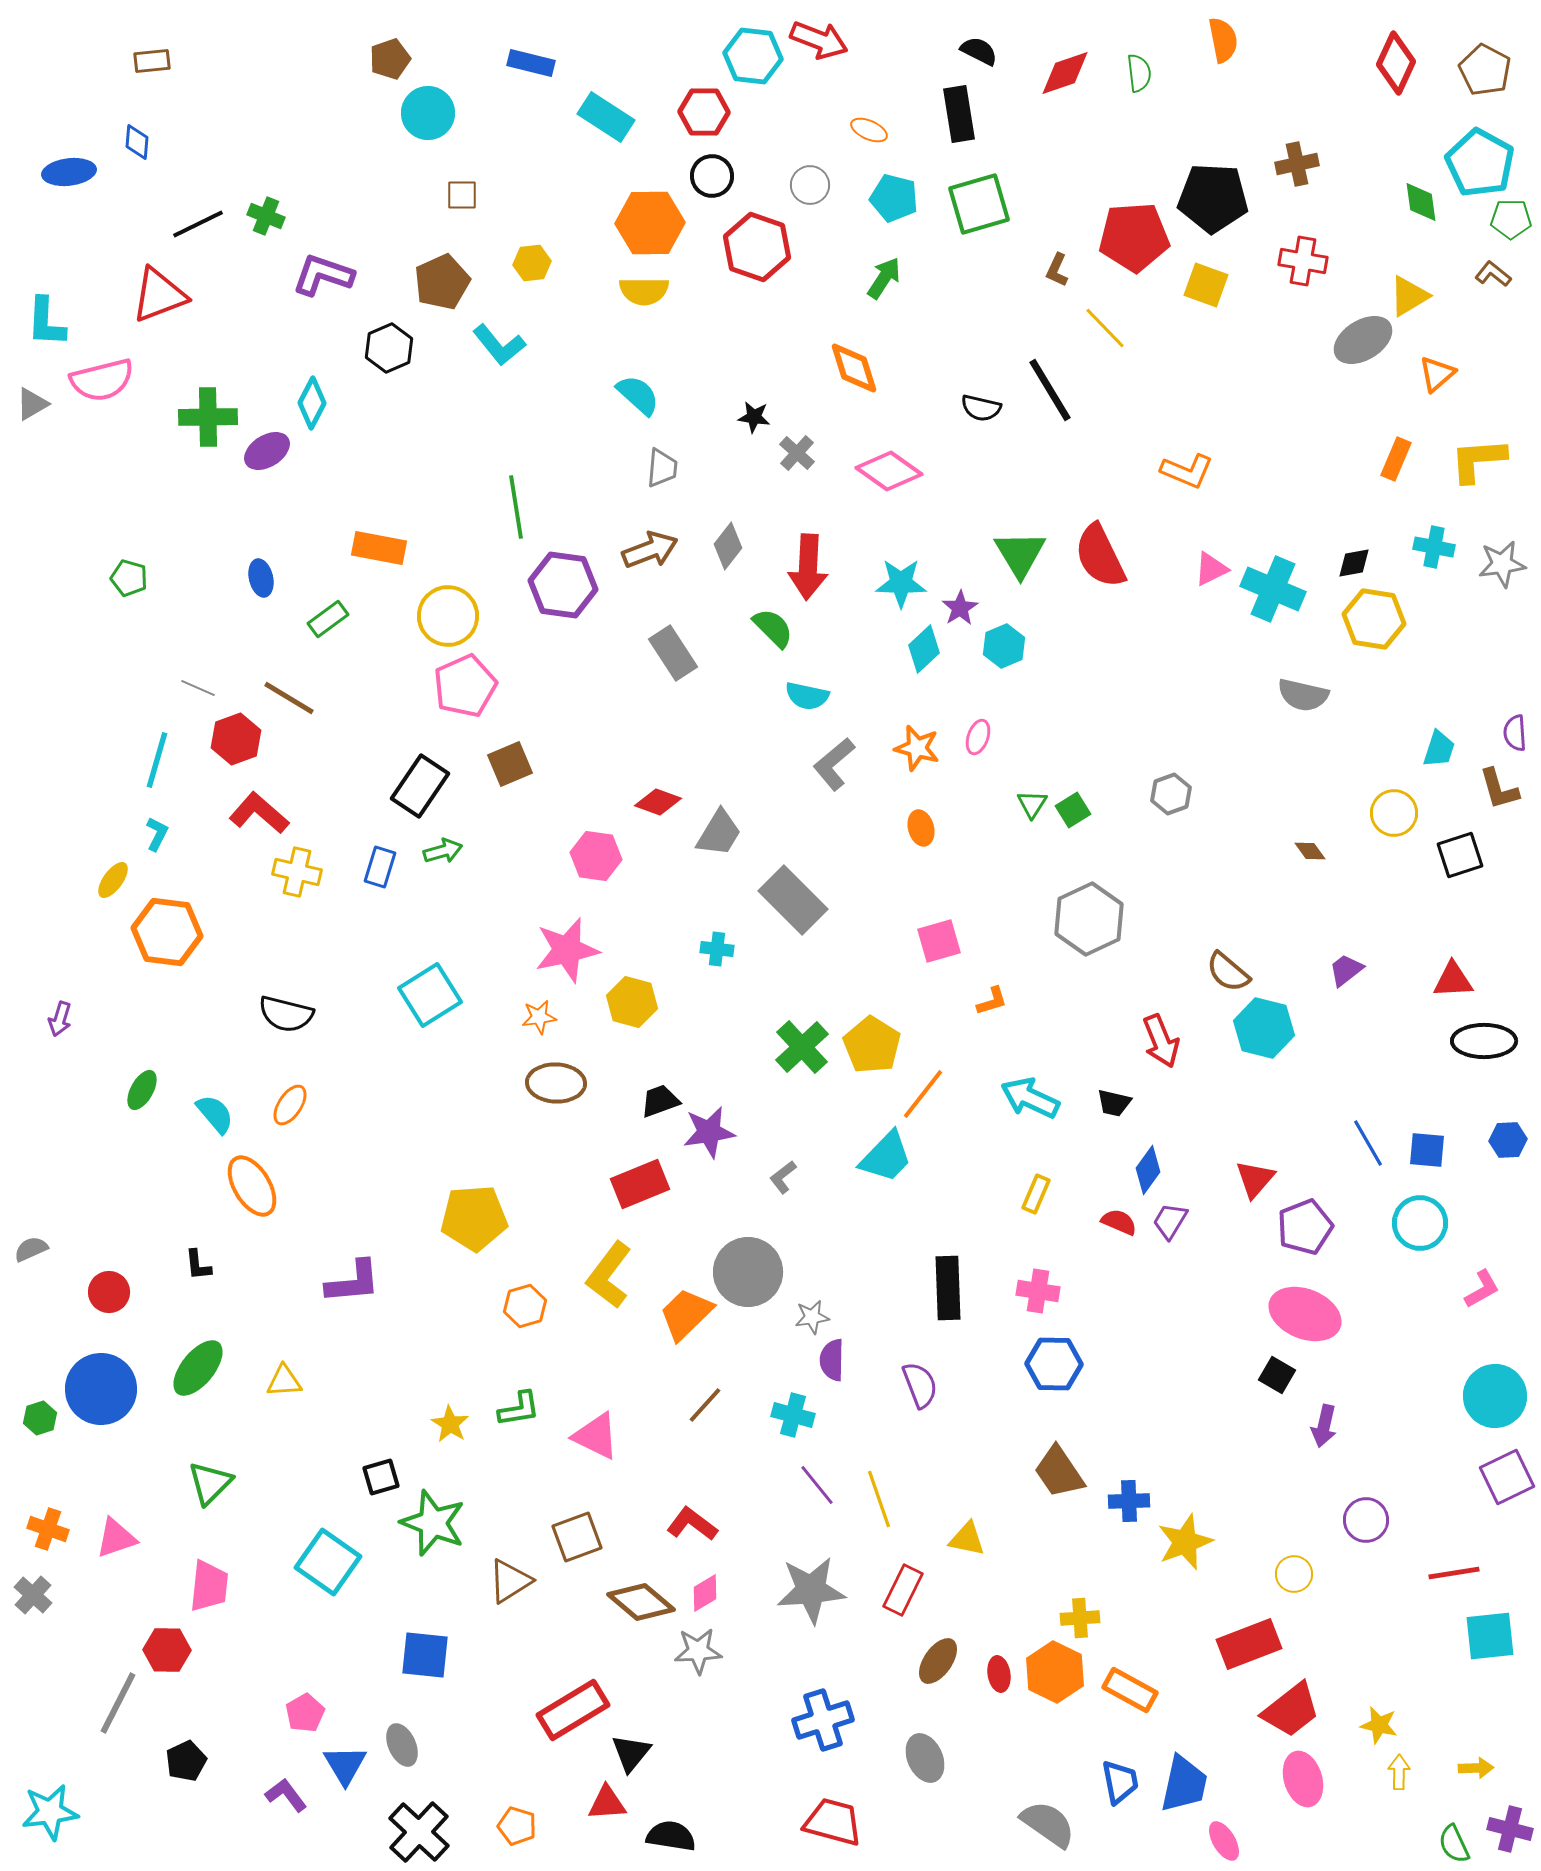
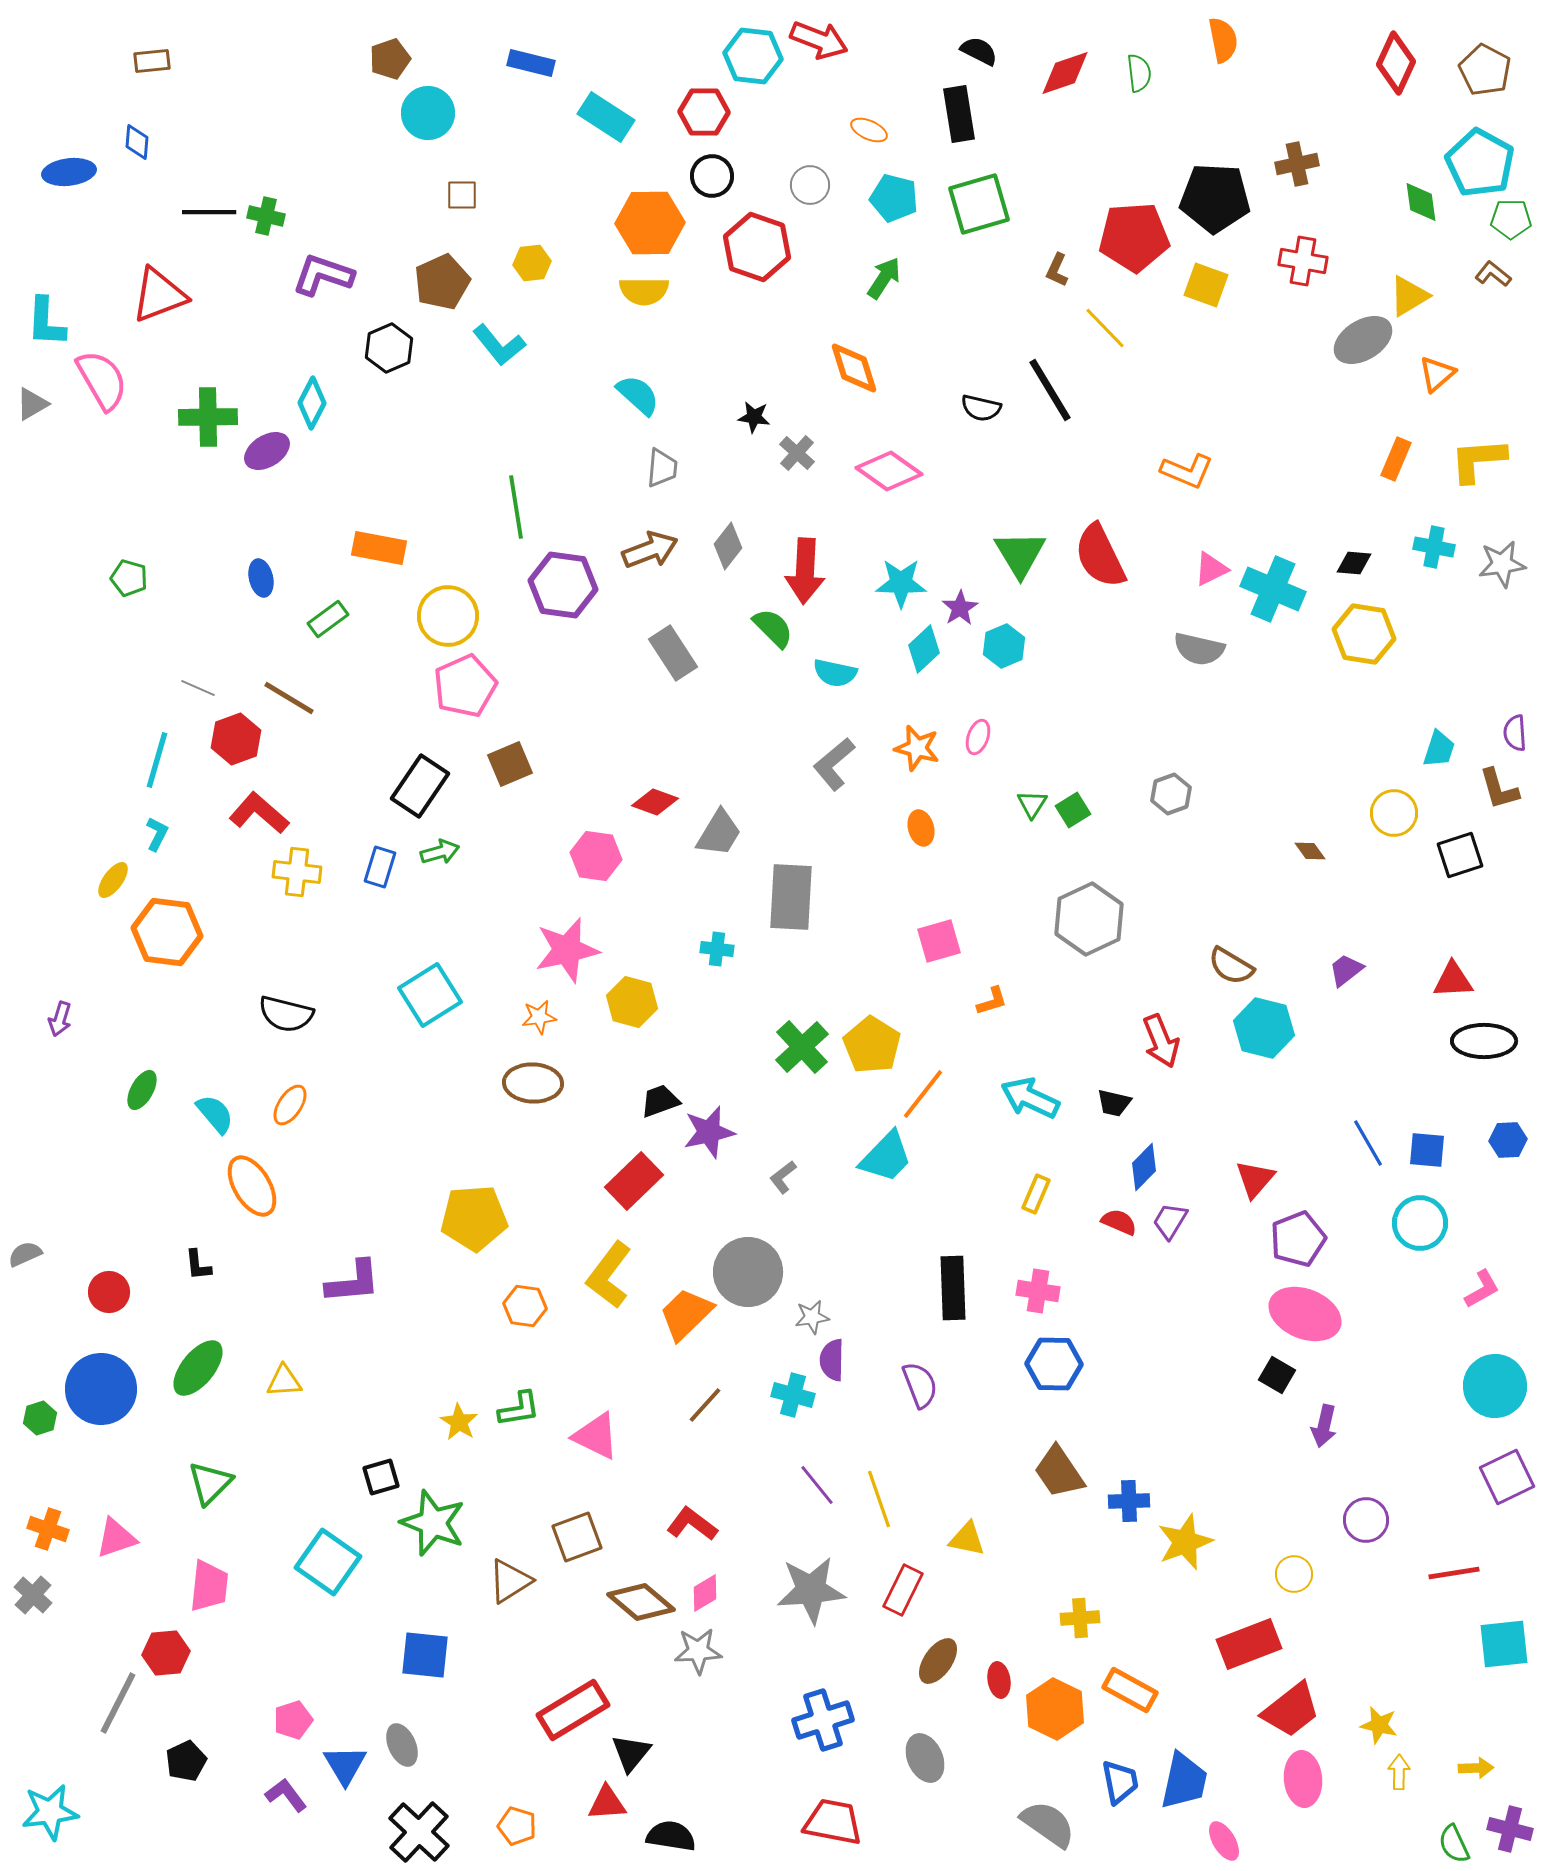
black pentagon at (1213, 198): moved 2 px right
green cross at (266, 216): rotated 9 degrees counterclockwise
black line at (198, 224): moved 11 px right, 12 px up; rotated 26 degrees clockwise
pink semicircle at (102, 380): rotated 106 degrees counterclockwise
black diamond at (1354, 563): rotated 15 degrees clockwise
red arrow at (808, 567): moved 3 px left, 4 px down
yellow hexagon at (1374, 619): moved 10 px left, 15 px down
gray semicircle at (1303, 695): moved 104 px left, 46 px up
cyan semicircle at (807, 696): moved 28 px right, 23 px up
red diamond at (658, 802): moved 3 px left
green arrow at (443, 851): moved 3 px left, 1 px down
yellow cross at (297, 872): rotated 6 degrees counterclockwise
gray rectangle at (793, 900): moved 2 px left, 3 px up; rotated 48 degrees clockwise
brown semicircle at (1228, 972): moved 3 px right, 6 px up; rotated 9 degrees counterclockwise
brown ellipse at (556, 1083): moved 23 px left
purple star at (709, 1132): rotated 4 degrees counterclockwise
blue diamond at (1148, 1170): moved 4 px left, 3 px up; rotated 9 degrees clockwise
red rectangle at (640, 1184): moved 6 px left, 3 px up; rotated 22 degrees counterclockwise
purple pentagon at (1305, 1227): moved 7 px left, 12 px down
gray semicircle at (31, 1249): moved 6 px left, 5 px down
black rectangle at (948, 1288): moved 5 px right
orange hexagon at (525, 1306): rotated 24 degrees clockwise
cyan circle at (1495, 1396): moved 10 px up
cyan cross at (793, 1415): moved 20 px up
yellow star at (450, 1424): moved 9 px right, 2 px up
cyan square at (1490, 1636): moved 14 px right, 8 px down
red hexagon at (167, 1650): moved 1 px left, 3 px down; rotated 6 degrees counterclockwise
orange hexagon at (1055, 1672): moved 37 px down
red ellipse at (999, 1674): moved 6 px down
pink pentagon at (305, 1713): moved 12 px left, 7 px down; rotated 12 degrees clockwise
pink ellipse at (1303, 1779): rotated 12 degrees clockwise
blue trapezoid at (1184, 1784): moved 3 px up
red trapezoid at (833, 1822): rotated 4 degrees counterclockwise
